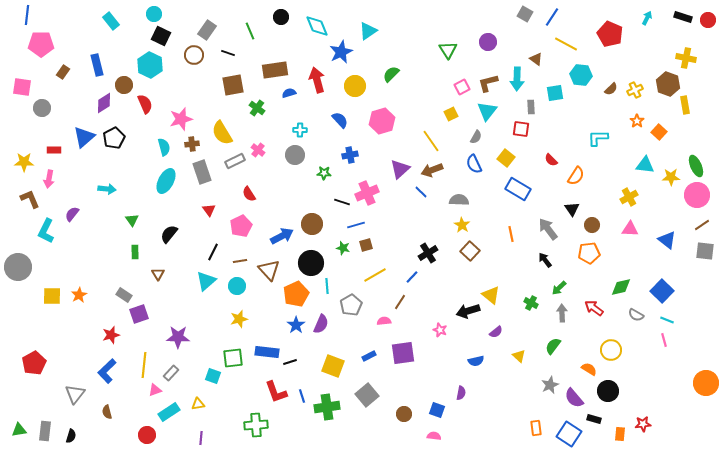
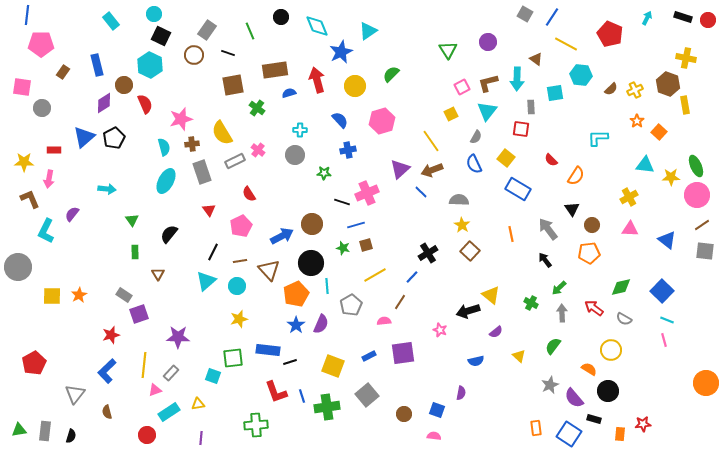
blue cross at (350, 155): moved 2 px left, 5 px up
gray semicircle at (636, 315): moved 12 px left, 4 px down
blue rectangle at (267, 352): moved 1 px right, 2 px up
